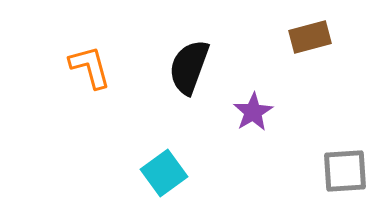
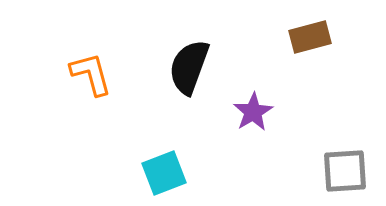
orange L-shape: moved 1 px right, 7 px down
cyan square: rotated 15 degrees clockwise
